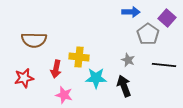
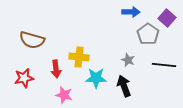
brown semicircle: moved 2 px left; rotated 15 degrees clockwise
red arrow: rotated 18 degrees counterclockwise
